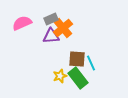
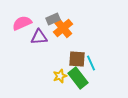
gray rectangle: moved 2 px right
purple triangle: moved 12 px left, 1 px down
